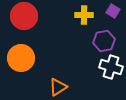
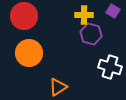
purple hexagon: moved 13 px left, 7 px up; rotated 25 degrees clockwise
orange circle: moved 8 px right, 5 px up
white cross: moved 1 px left
